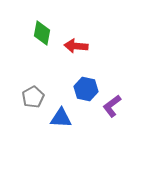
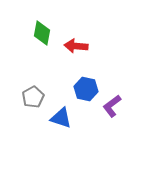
blue triangle: rotated 15 degrees clockwise
